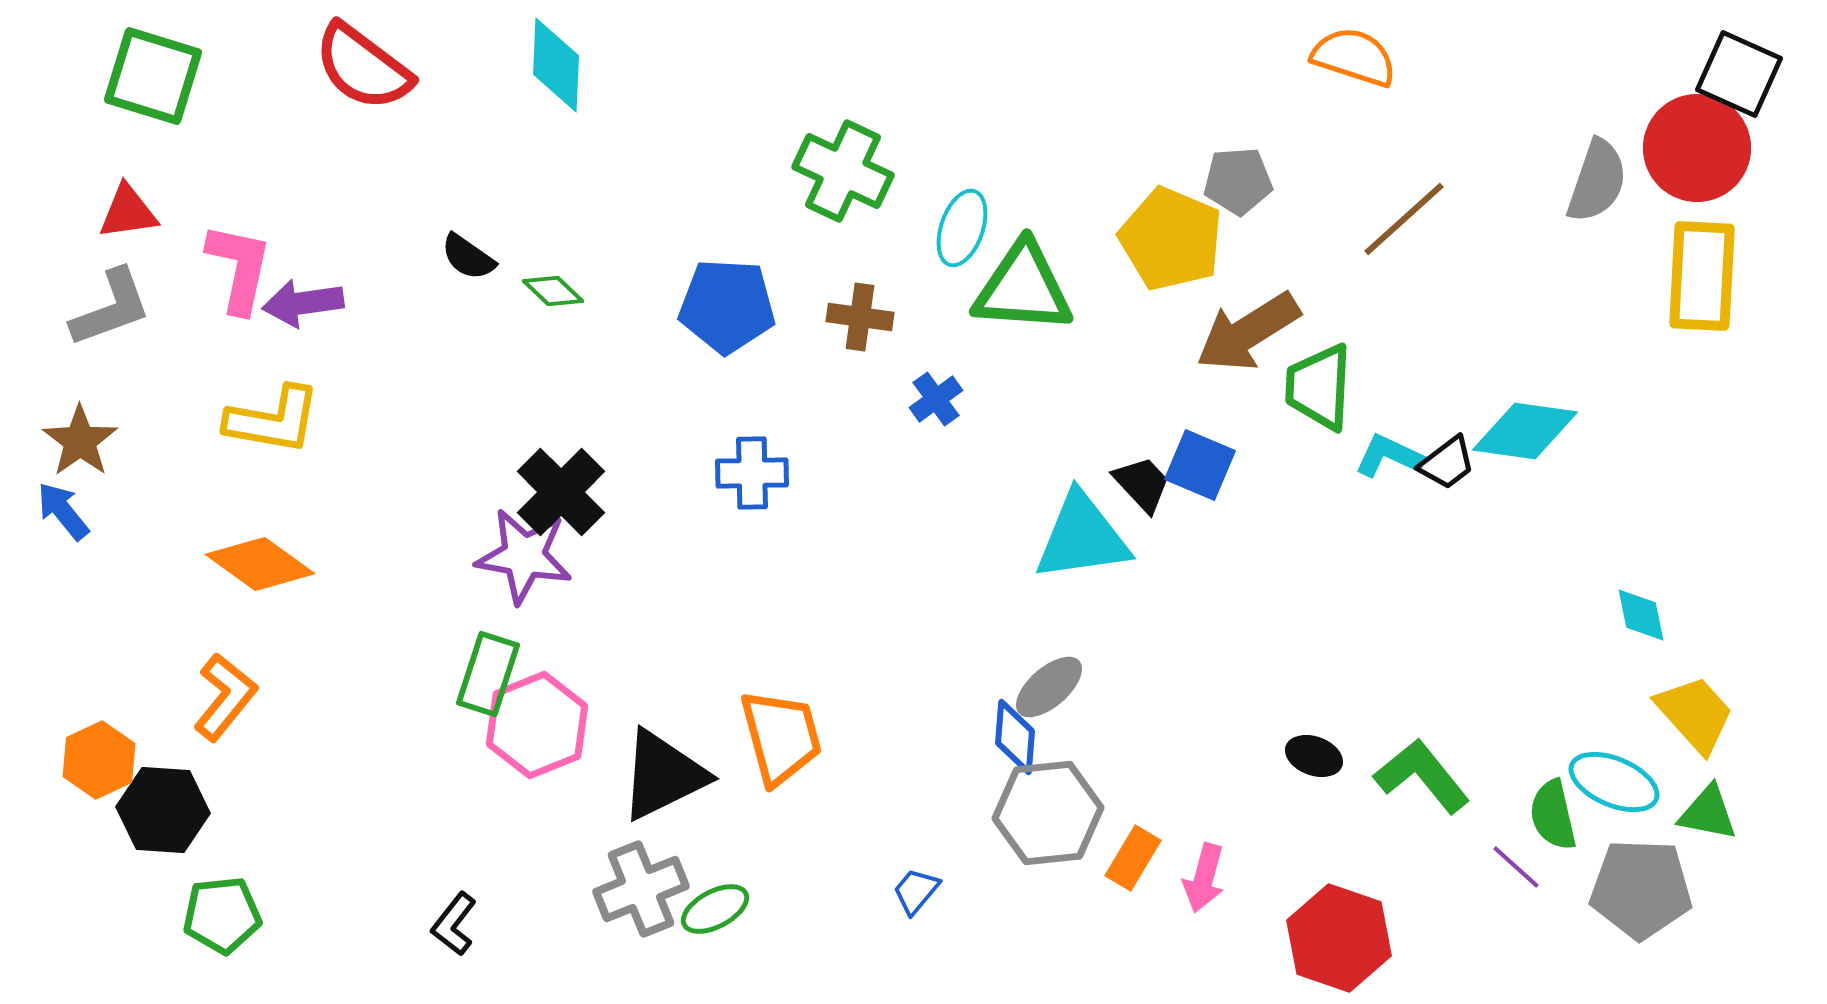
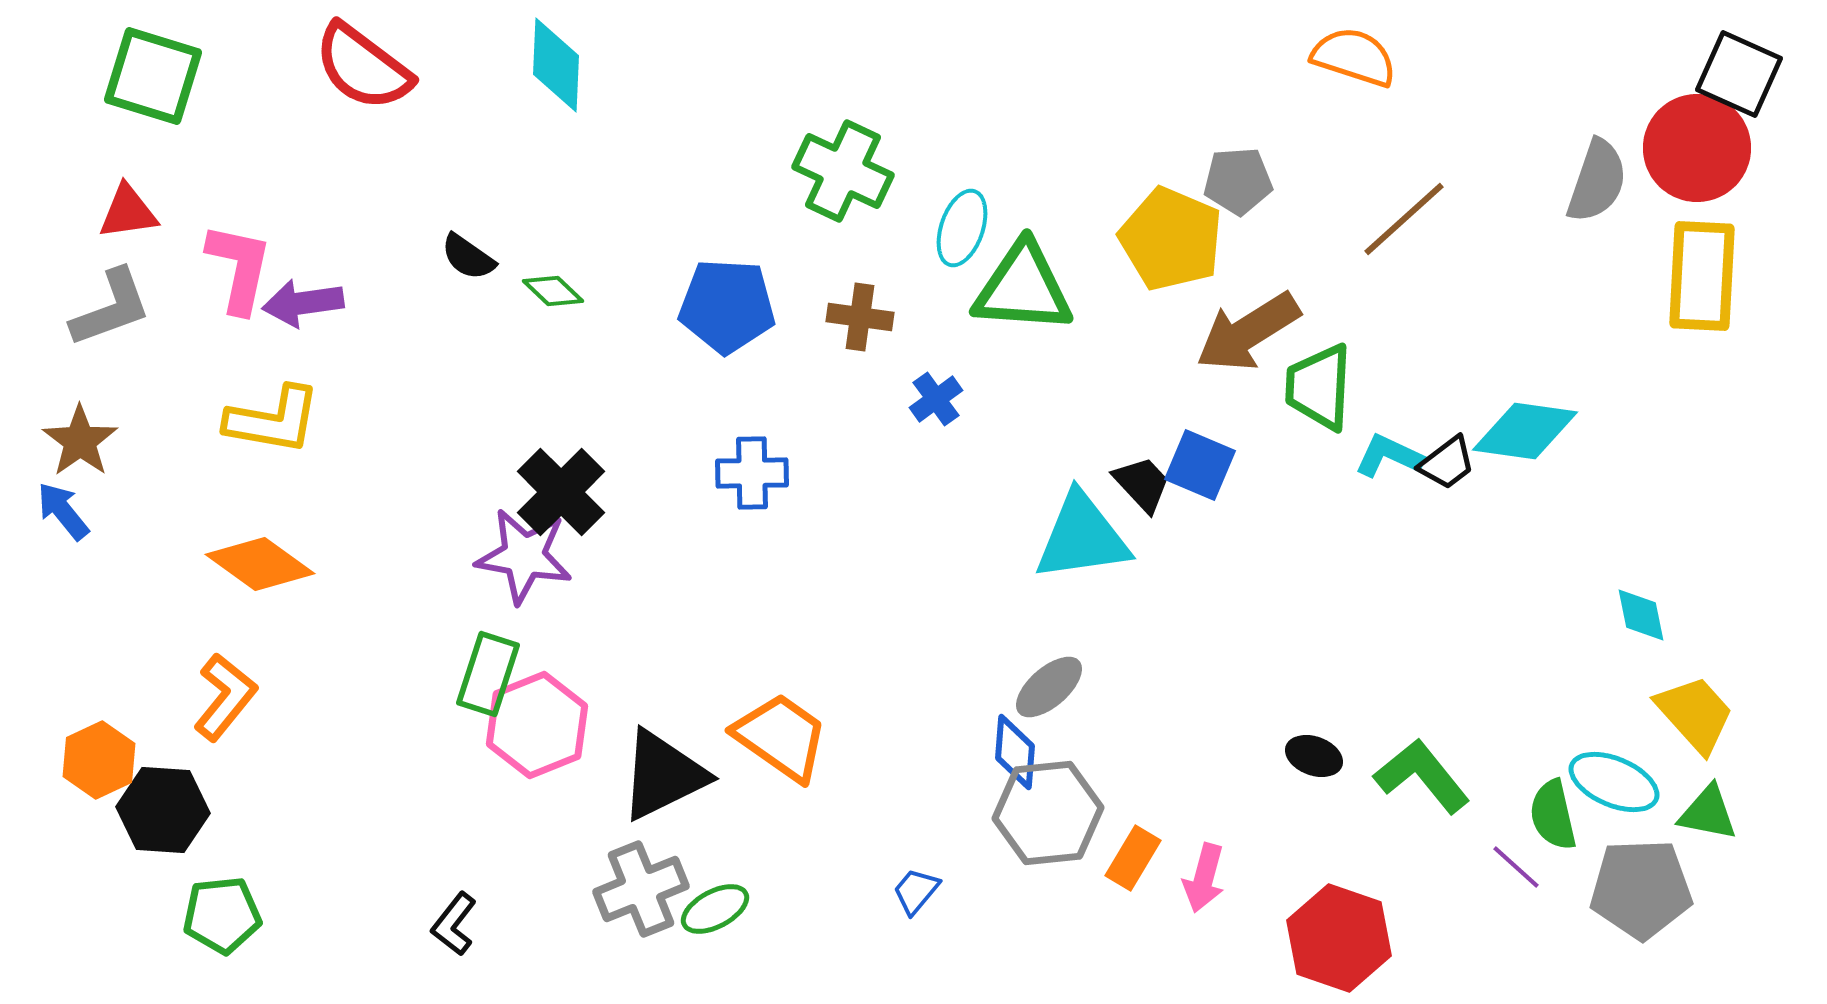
orange trapezoid at (781, 737): rotated 40 degrees counterclockwise
blue diamond at (1015, 737): moved 15 px down
gray pentagon at (1641, 889): rotated 4 degrees counterclockwise
